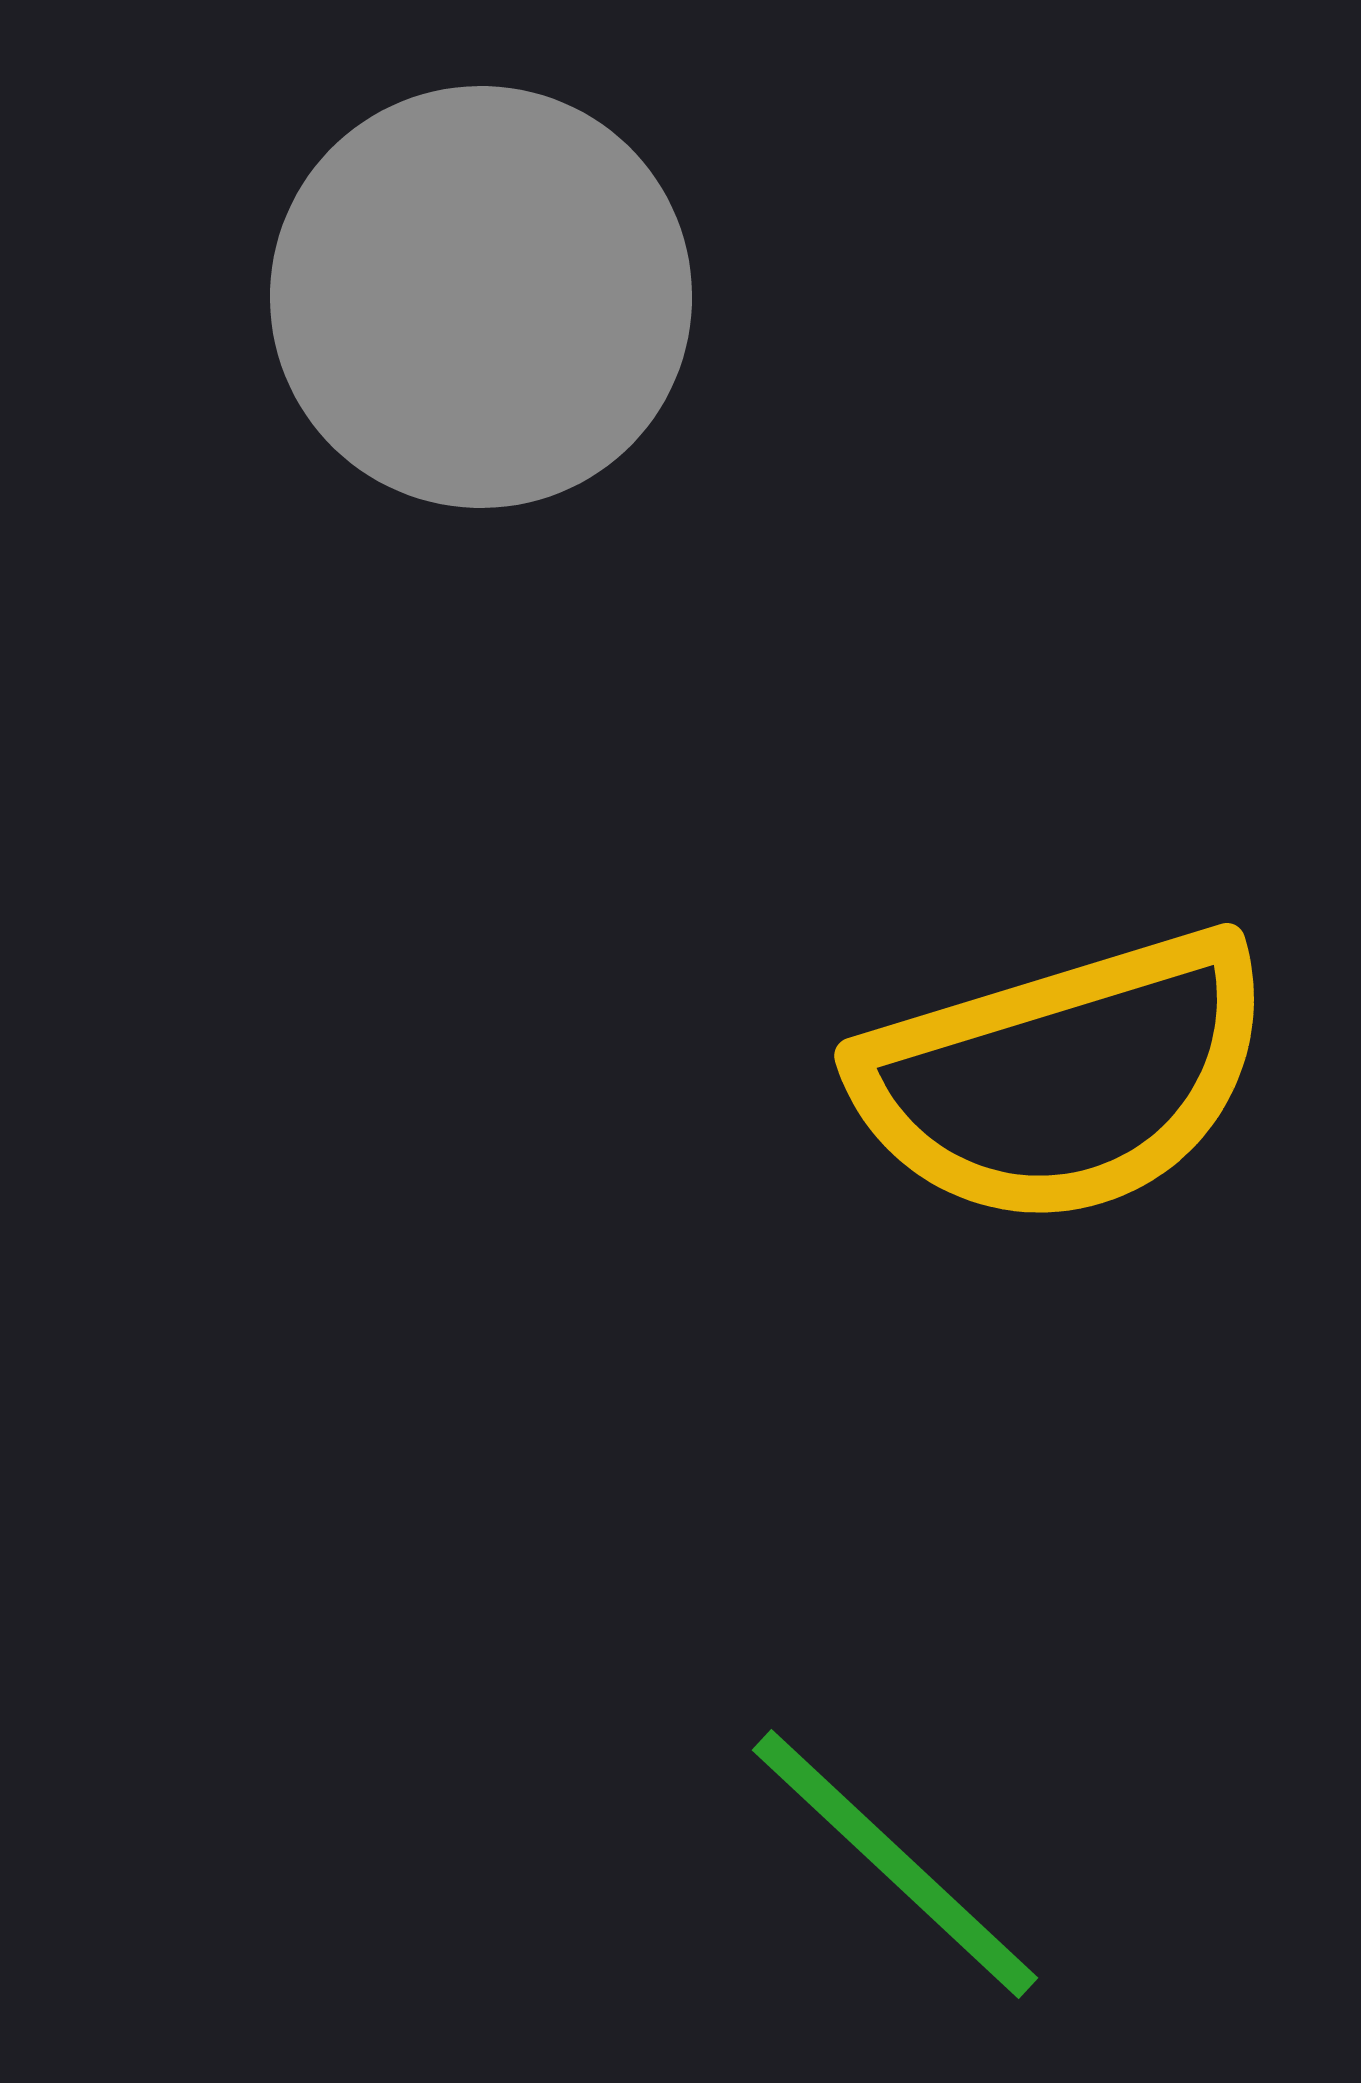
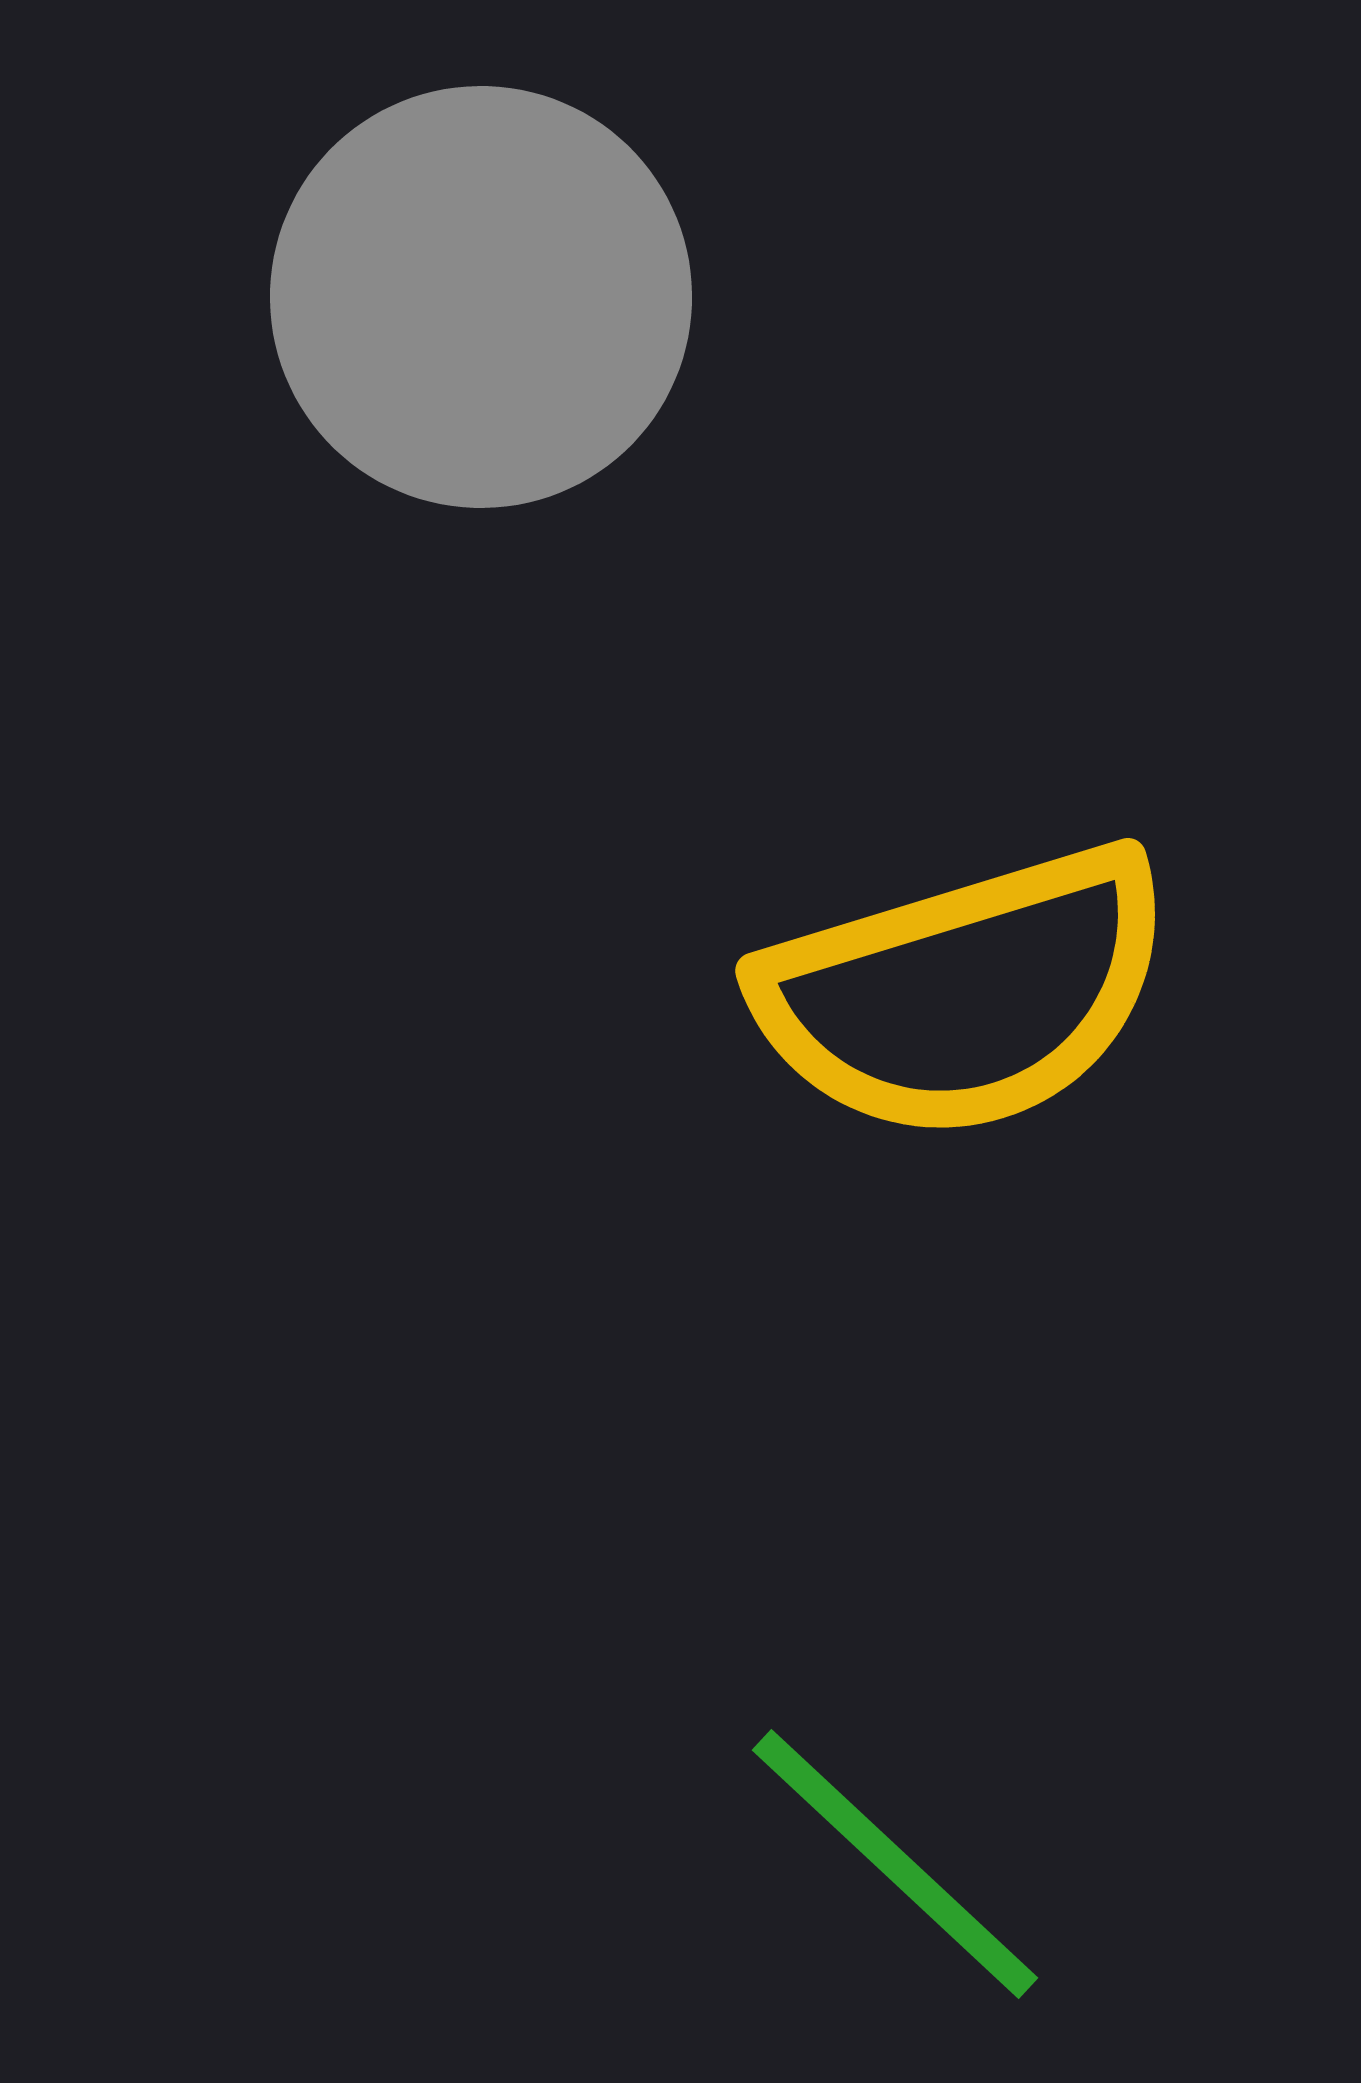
yellow semicircle: moved 99 px left, 85 px up
